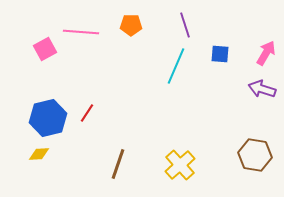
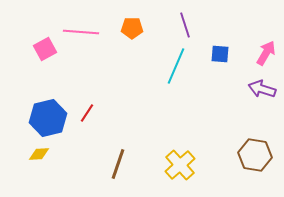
orange pentagon: moved 1 px right, 3 px down
